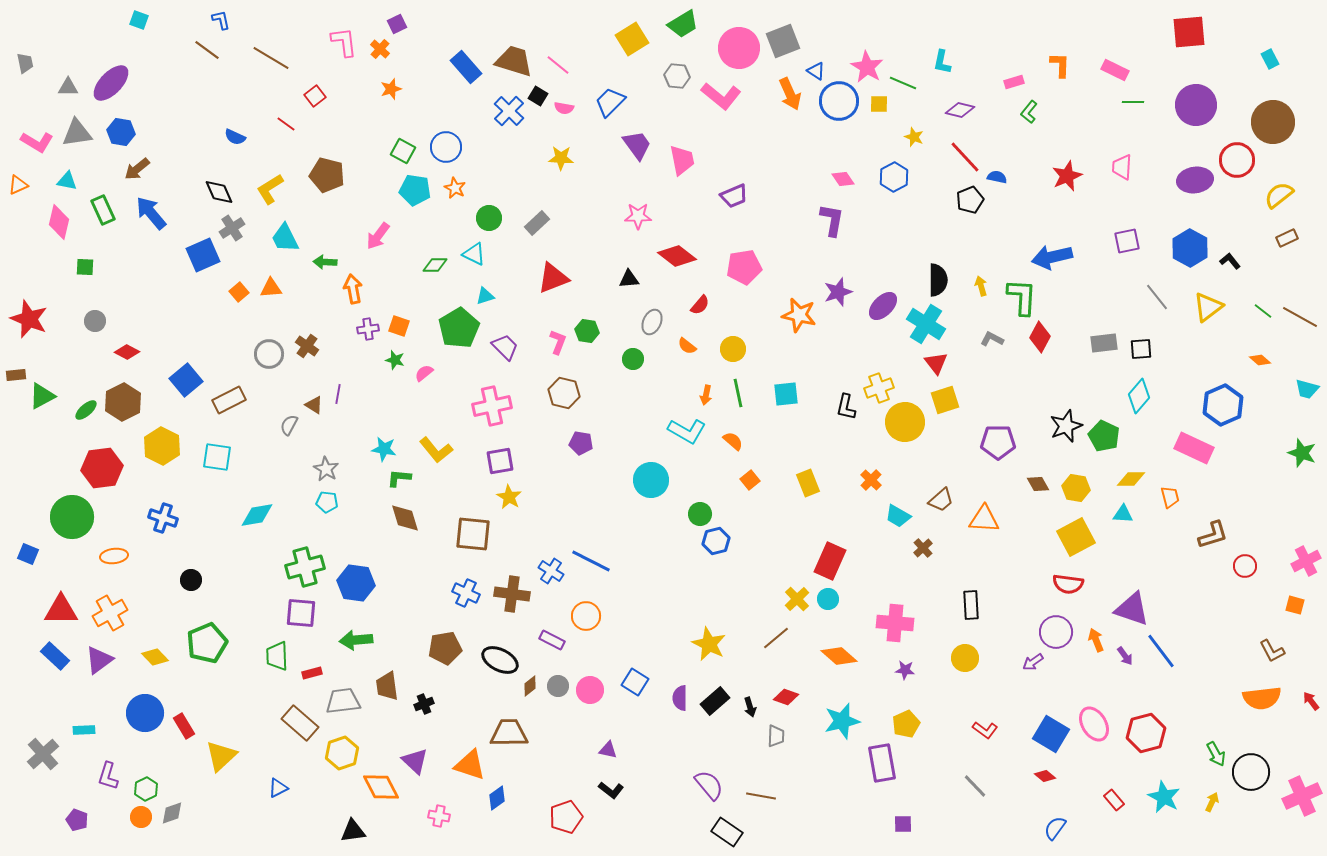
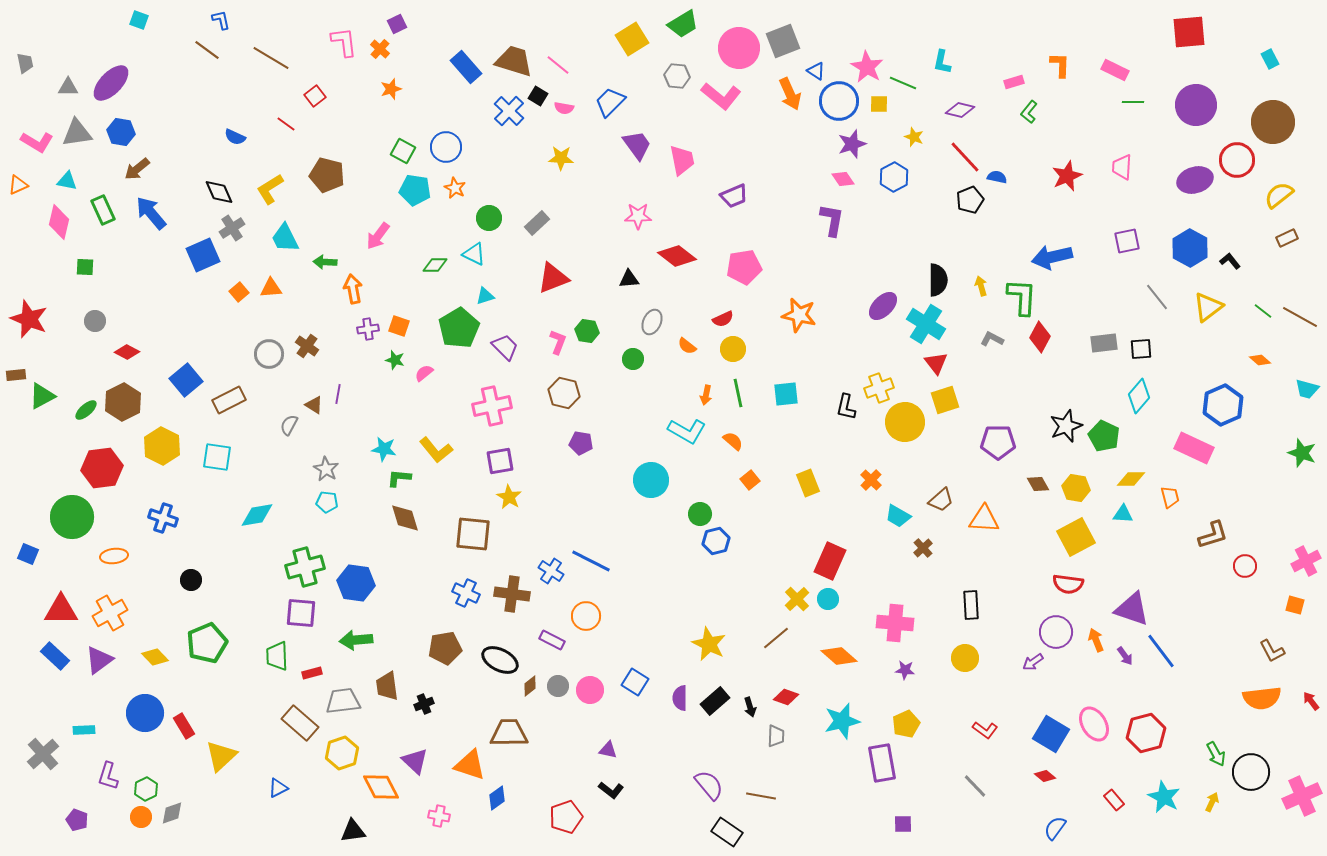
purple ellipse at (1195, 180): rotated 8 degrees counterclockwise
purple star at (838, 292): moved 14 px right, 148 px up
red semicircle at (700, 305): moved 23 px right, 14 px down; rotated 25 degrees clockwise
